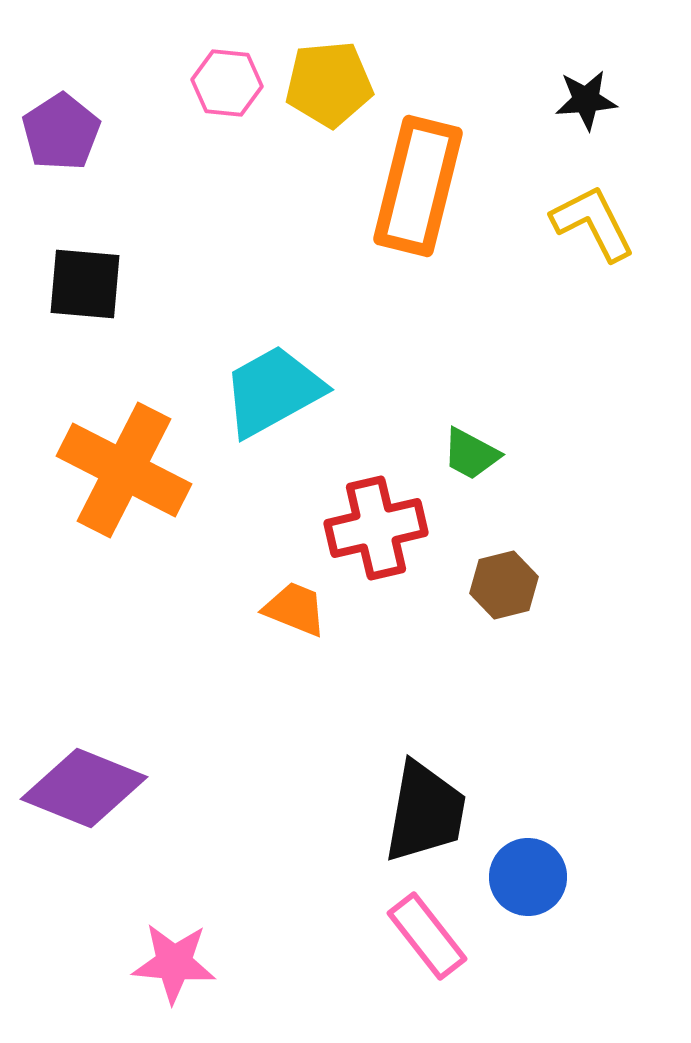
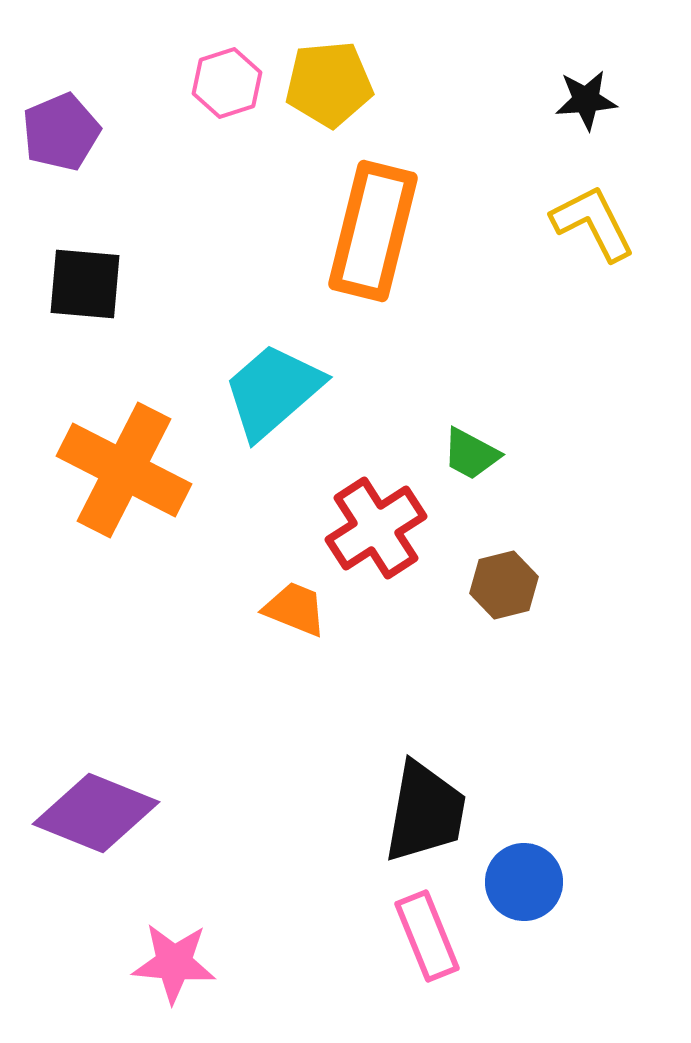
pink hexagon: rotated 24 degrees counterclockwise
purple pentagon: rotated 10 degrees clockwise
orange rectangle: moved 45 px left, 45 px down
cyan trapezoid: rotated 12 degrees counterclockwise
red cross: rotated 20 degrees counterclockwise
purple diamond: moved 12 px right, 25 px down
blue circle: moved 4 px left, 5 px down
pink rectangle: rotated 16 degrees clockwise
